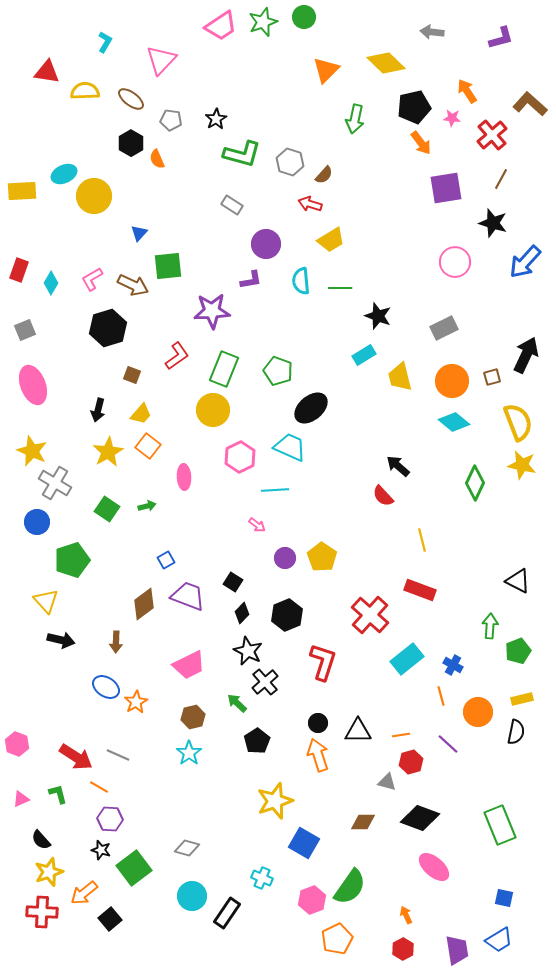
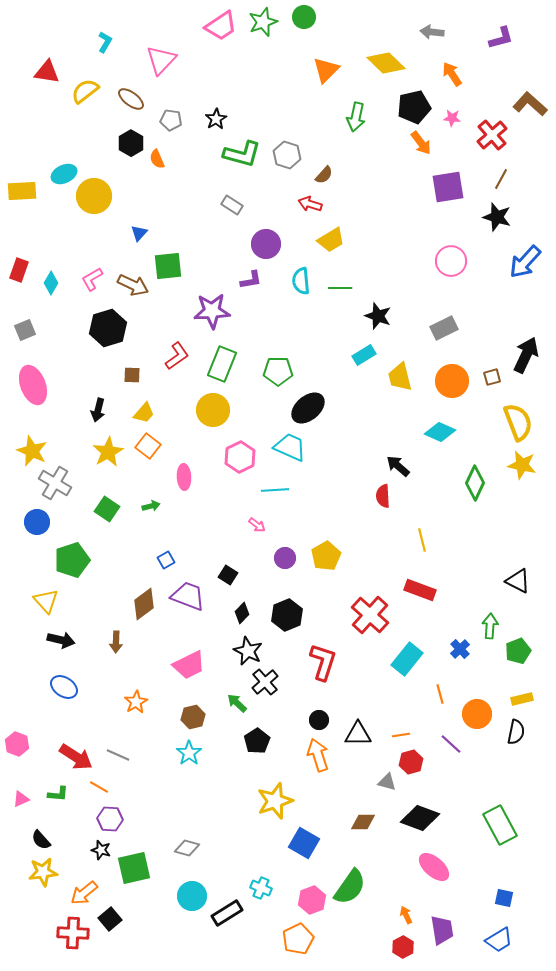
yellow semicircle at (85, 91): rotated 36 degrees counterclockwise
orange arrow at (467, 91): moved 15 px left, 17 px up
green arrow at (355, 119): moved 1 px right, 2 px up
gray hexagon at (290, 162): moved 3 px left, 7 px up
purple square at (446, 188): moved 2 px right, 1 px up
black star at (493, 223): moved 4 px right, 6 px up
pink circle at (455, 262): moved 4 px left, 1 px up
green rectangle at (224, 369): moved 2 px left, 5 px up
green pentagon at (278, 371): rotated 20 degrees counterclockwise
brown square at (132, 375): rotated 18 degrees counterclockwise
black ellipse at (311, 408): moved 3 px left
yellow trapezoid at (141, 414): moved 3 px right, 1 px up
cyan diamond at (454, 422): moved 14 px left, 10 px down; rotated 16 degrees counterclockwise
red semicircle at (383, 496): rotated 40 degrees clockwise
green arrow at (147, 506): moved 4 px right
yellow pentagon at (322, 557): moved 4 px right, 1 px up; rotated 8 degrees clockwise
black square at (233, 582): moved 5 px left, 7 px up
cyan rectangle at (407, 659): rotated 12 degrees counterclockwise
blue cross at (453, 665): moved 7 px right, 16 px up; rotated 18 degrees clockwise
blue ellipse at (106, 687): moved 42 px left
orange line at (441, 696): moved 1 px left, 2 px up
orange circle at (478, 712): moved 1 px left, 2 px down
black circle at (318, 723): moved 1 px right, 3 px up
black triangle at (358, 731): moved 3 px down
purple line at (448, 744): moved 3 px right
green L-shape at (58, 794): rotated 110 degrees clockwise
green rectangle at (500, 825): rotated 6 degrees counterclockwise
green square at (134, 868): rotated 24 degrees clockwise
yellow star at (49, 872): moved 6 px left; rotated 12 degrees clockwise
cyan cross at (262, 878): moved 1 px left, 10 px down
red cross at (42, 912): moved 31 px right, 21 px down
black rectangle at (227, 913): rotated 24 degrees clockwise
orange pentagon at (337, 939): moved 39 px left
red hexagon at (403, 949): moved 2 px up
purple trapezoid at (457, 950): moved 15 px left, 20 px up
